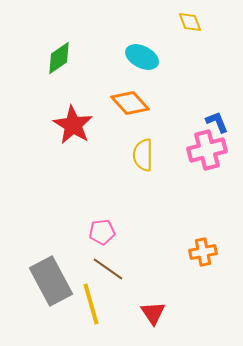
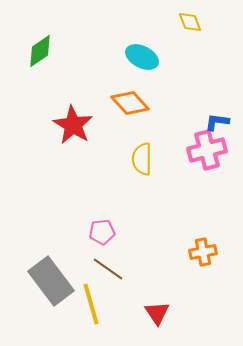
green diamond: moved 19 px left, 7 px up
blue L-shape: rotated 60 degrees counterclockwise
yellow semicircle: moved 1 px left, 4 px down
gray rectangle: rotated 9 degrees counterclockwise
red triangle: moved 4 px right
